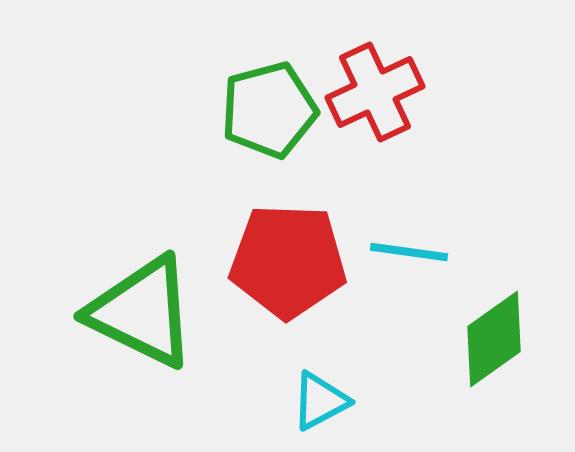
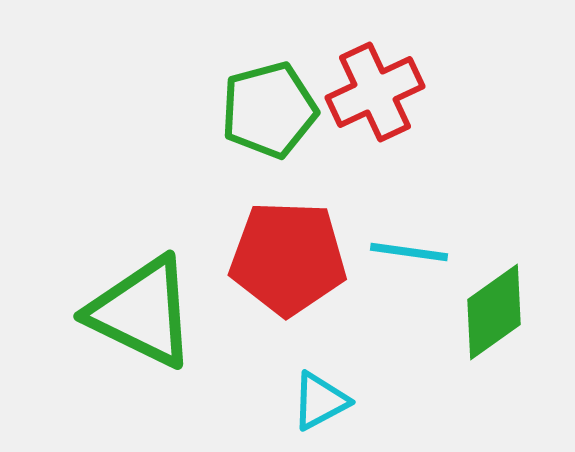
red pentagon: moved 3 px up
green diamond: moved 27 px up
